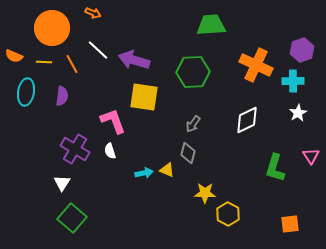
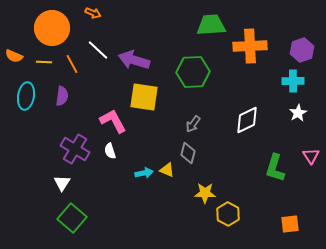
orange cross: moved 6 px left, 19 px up; rotated 28 degrees counterclockwise
cyan ellipse: moved 4 px down
pink L-shape: rotated 8 degrees counterclockwise
